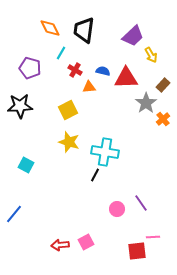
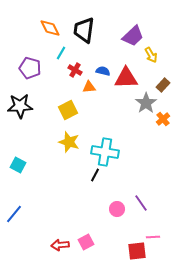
cyan square: moved 8 px left
